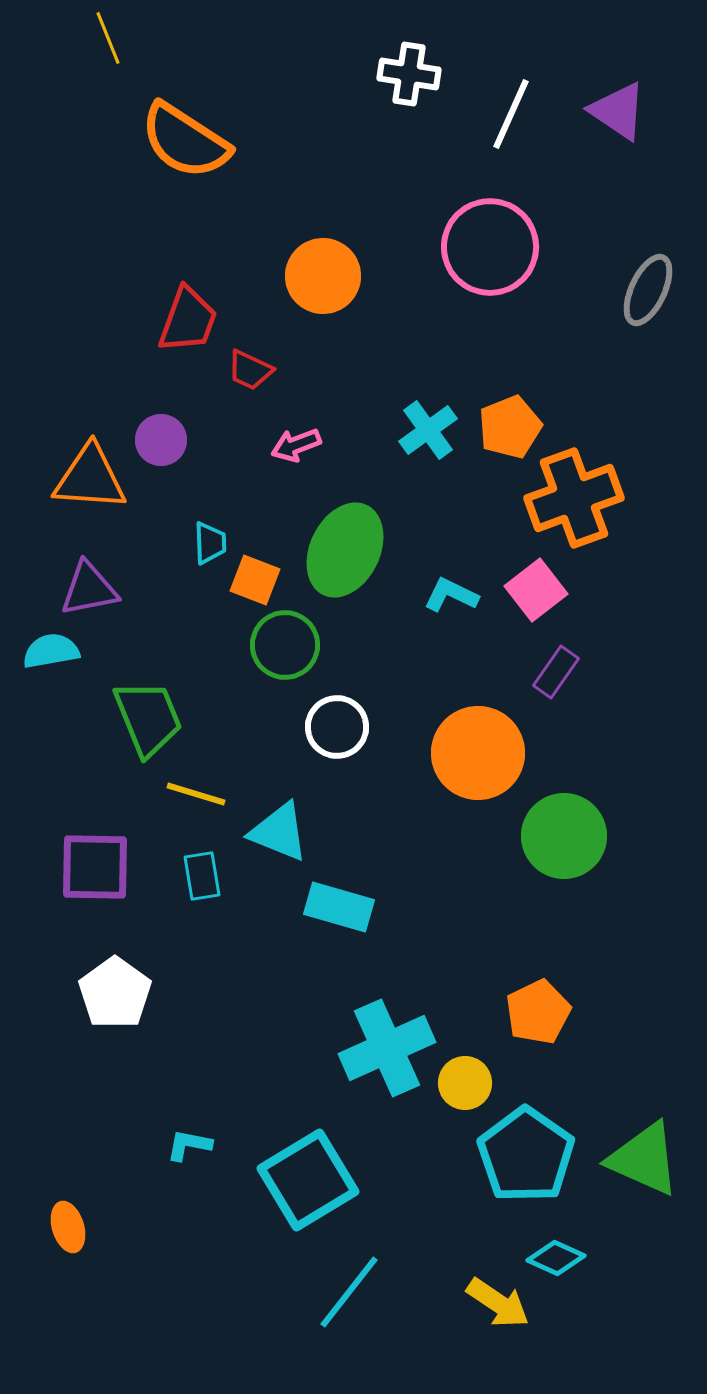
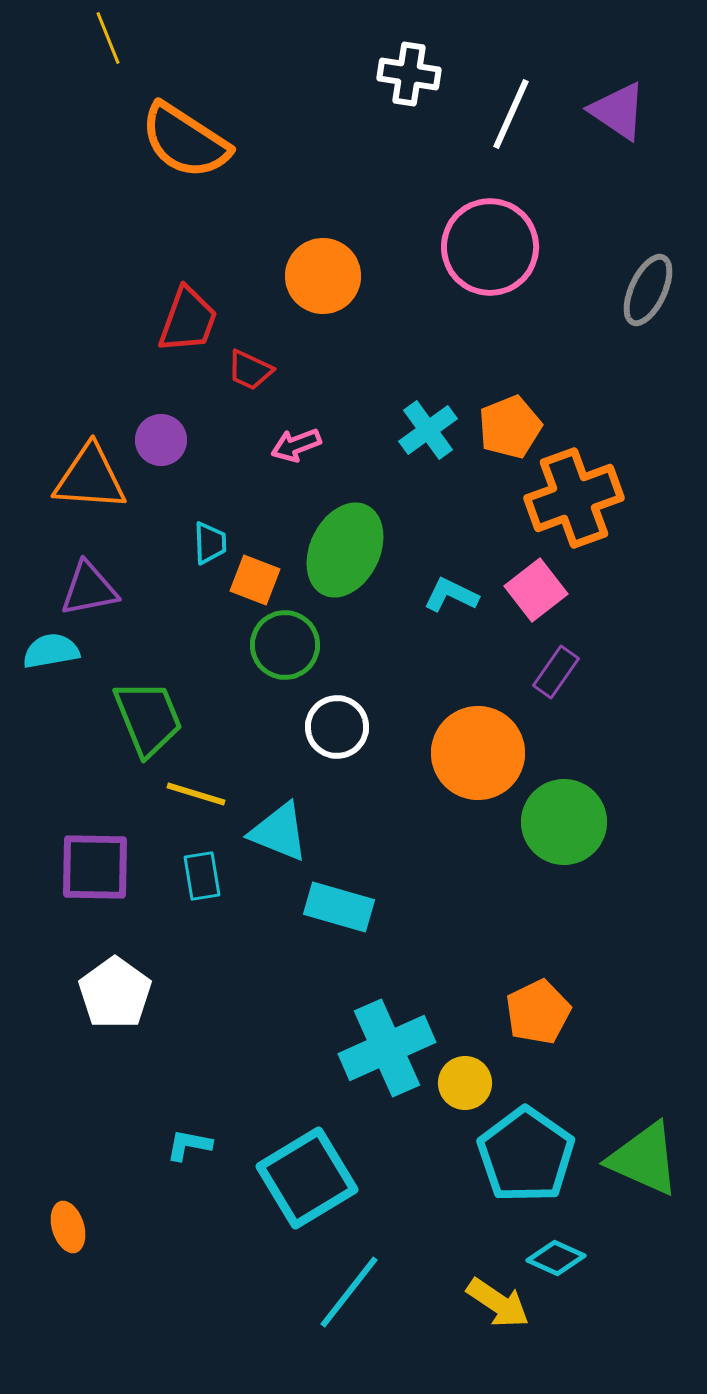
green circle at (564, 836): moved 14 px up
cyan square at (308, 1180): moved 1 px left, 2 px up
